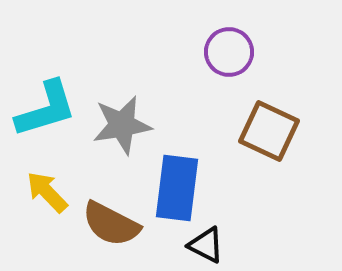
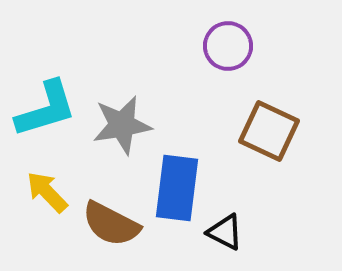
purple circle: moved 1 px left, 6 px up
black triangle: moved 19 px right, 13 px up
